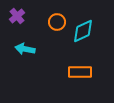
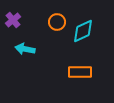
purple cross: moved 4 px left, 4 px down
